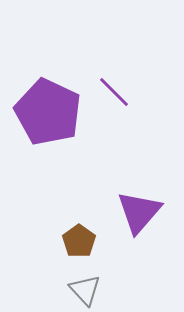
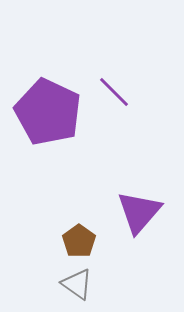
gray triangle: moved 8 px left, 6 px up; rotated 12 degrees counterclockwise
